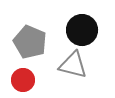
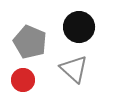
black circle: moved 3 px left, 3 px up
gray triangle: moved 1 px right, 4 px down; rotated 28 degrees clockwise
